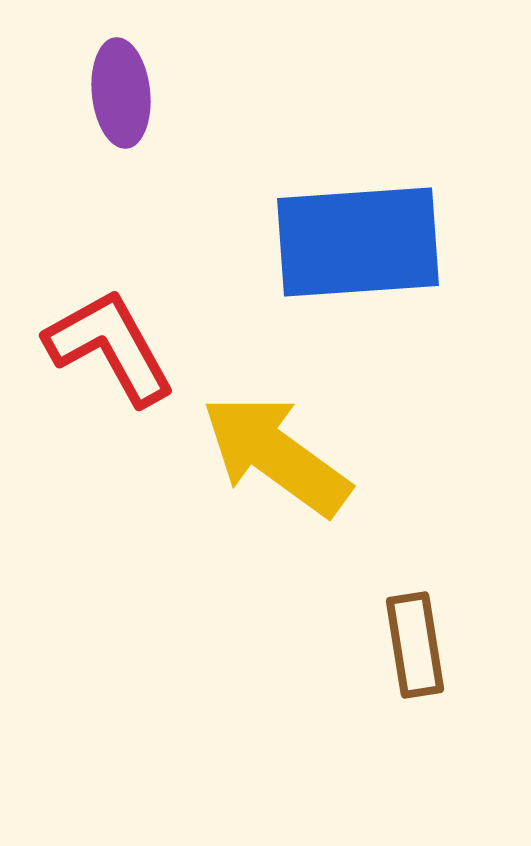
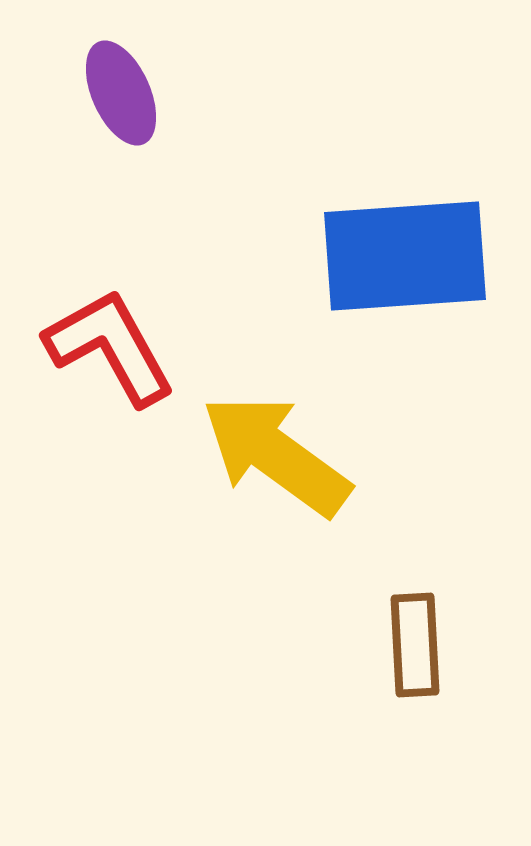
purple ellipse: rotated 18 degrees counterclockwise
blue rectangle: moved 47 px right, 14 px down
brown rectangle: rotated 6 degrees clockwise
